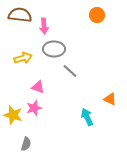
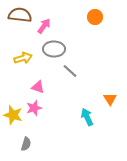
orange circle: moved 2 px left, 2 px down
pink arrow: rotated 140 degrees counterclockwise
orange triangle: rotated 32 degrees clockwise
